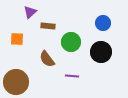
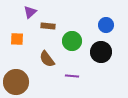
blue circle: moved 3 px right, 2 px down
green circle: moved 1 px right, 1 px up
